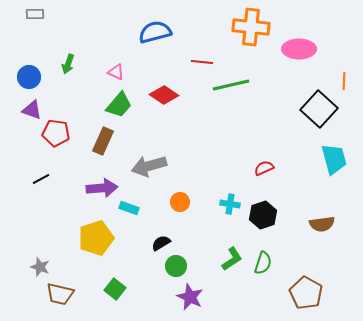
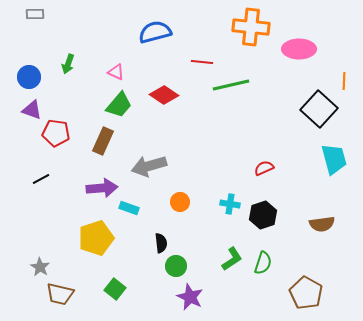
black semicircle: rotated 114 degrees clockwise
gray star: rotated 12 degrees clockwise
